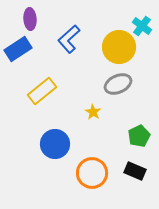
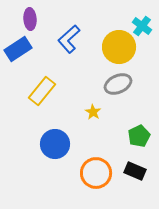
yellow rectangle: rotated 12 degrees counterclockwise
orange circle: moved 4 px right
